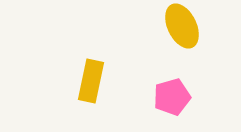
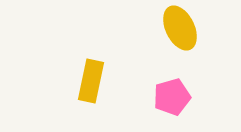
yellow ellipse: moved 2 px left, 2 px down
